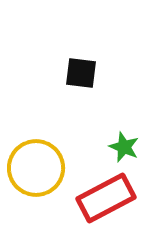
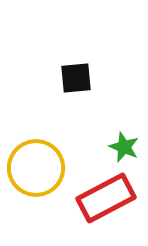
black square: moved 5 px left, 5 px down; rotated 12 degrees counterclockwise
